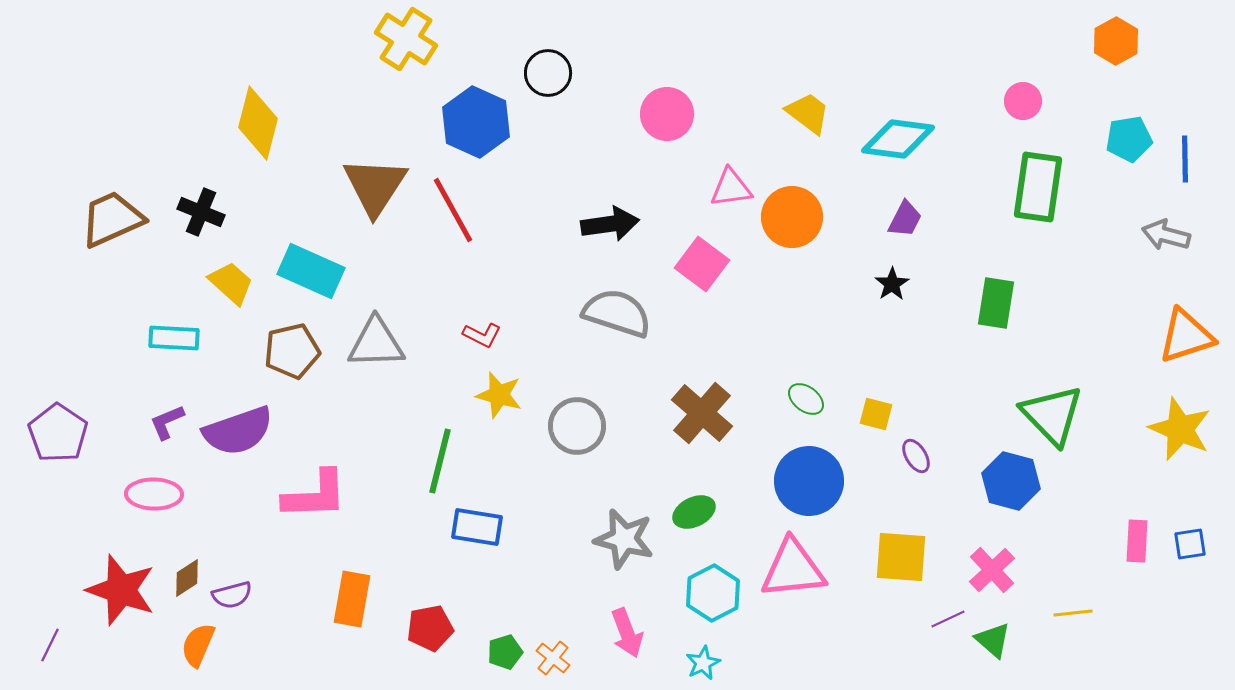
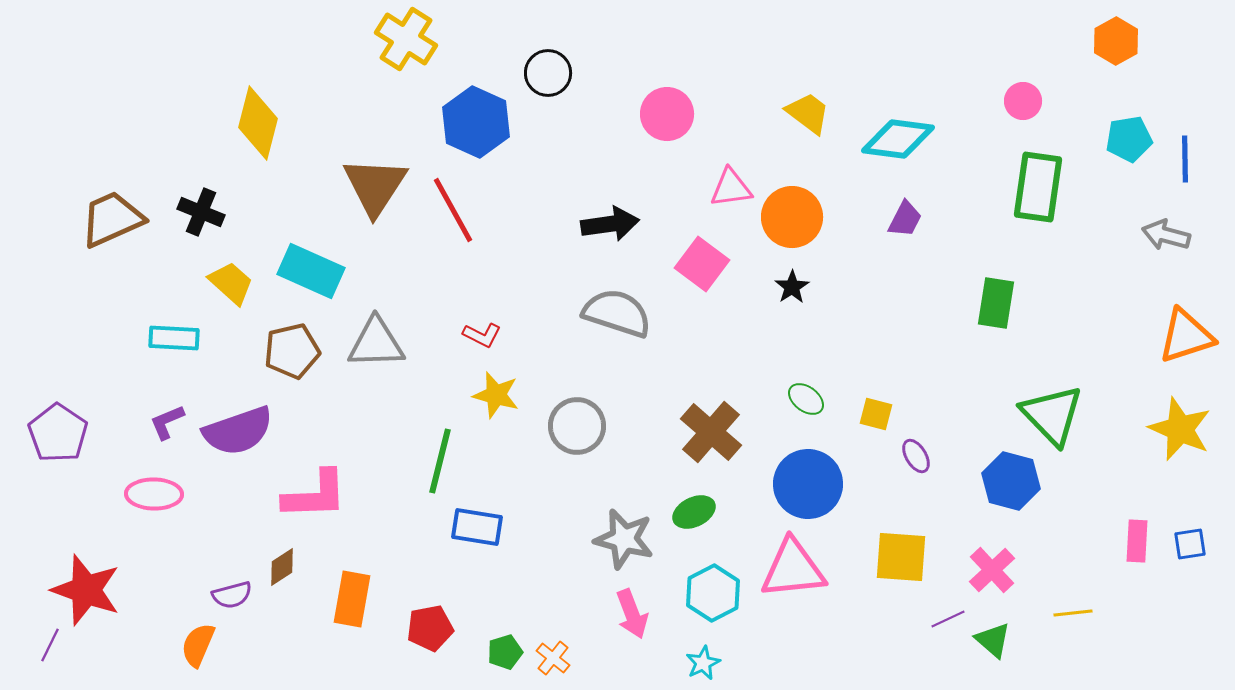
black star at (892, 284): moved 100 px left, 3 px down
yellow star at (499, 395): moved 3 px left
brown cross at (702, 413): moved 9 px right, 19 px down
blue circle at (809, 481): moved 1 px left, 3 px down
brown diamond at (187, 578): moved 95 px right, 11 px up
red star at (121, 590): moved 35 px left
pink arrow at (627, 633): moved 5 px right, 19 px up
